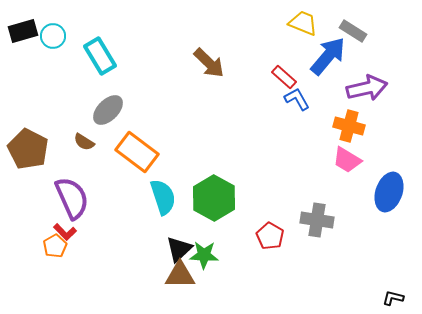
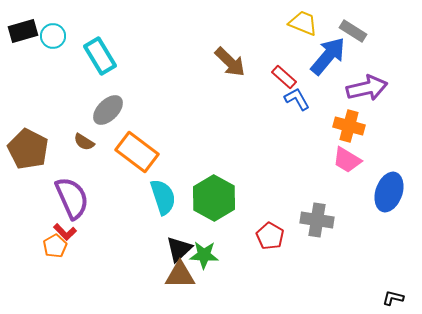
brown arrow: moved 21 px right, 1 px up
